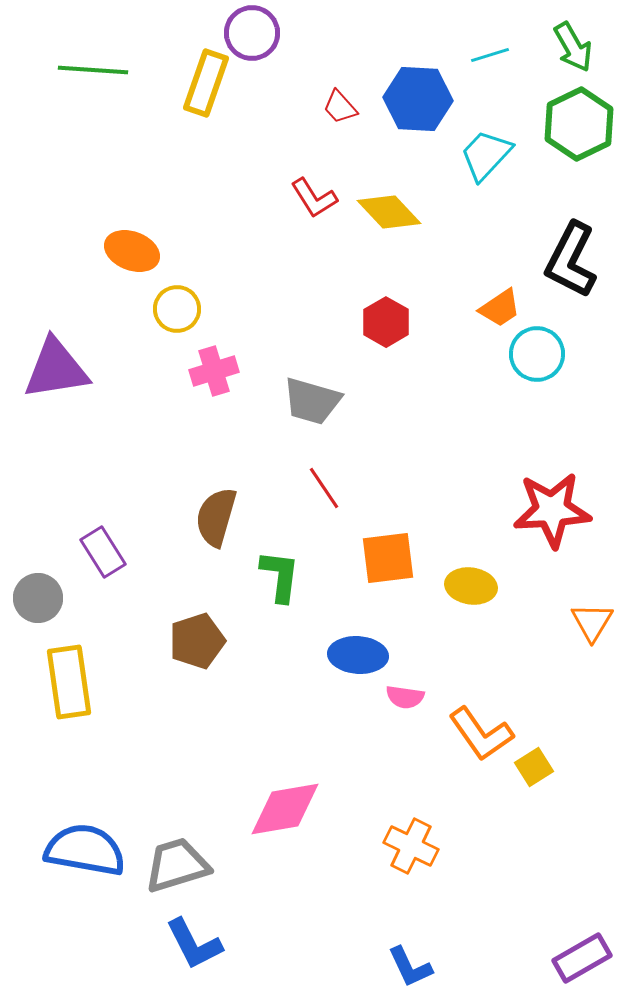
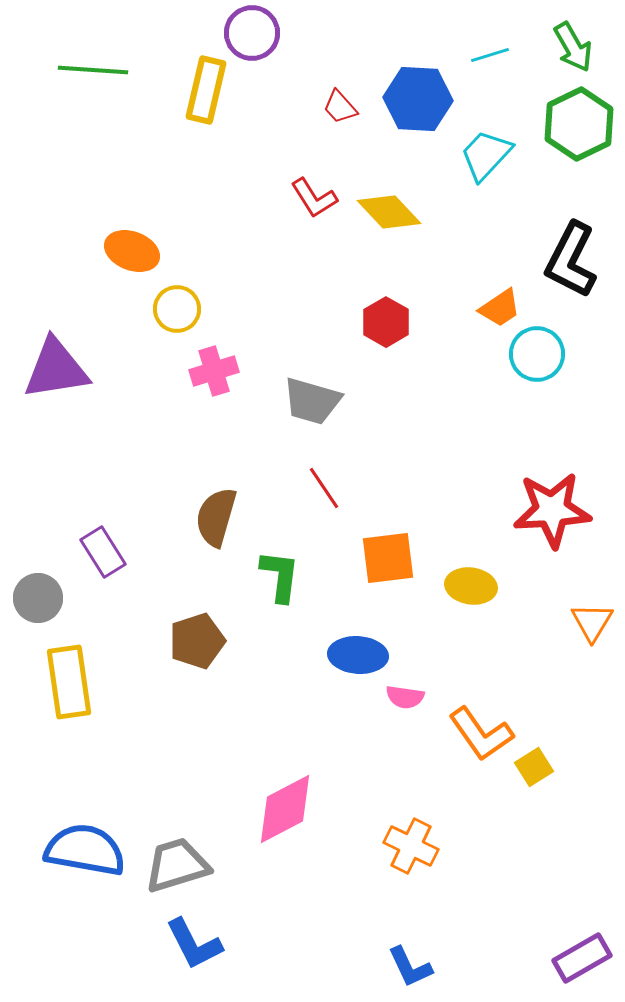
yellow rectangle at (206, 83): moved 7 px down; rotated 6 degrees counterclockwise
pink diamond at (285, 809): rotated 18 degrees counterclockwise
